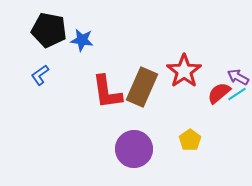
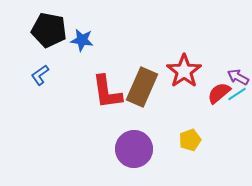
yellow pentagon: rotated 15 degrees clockwise
